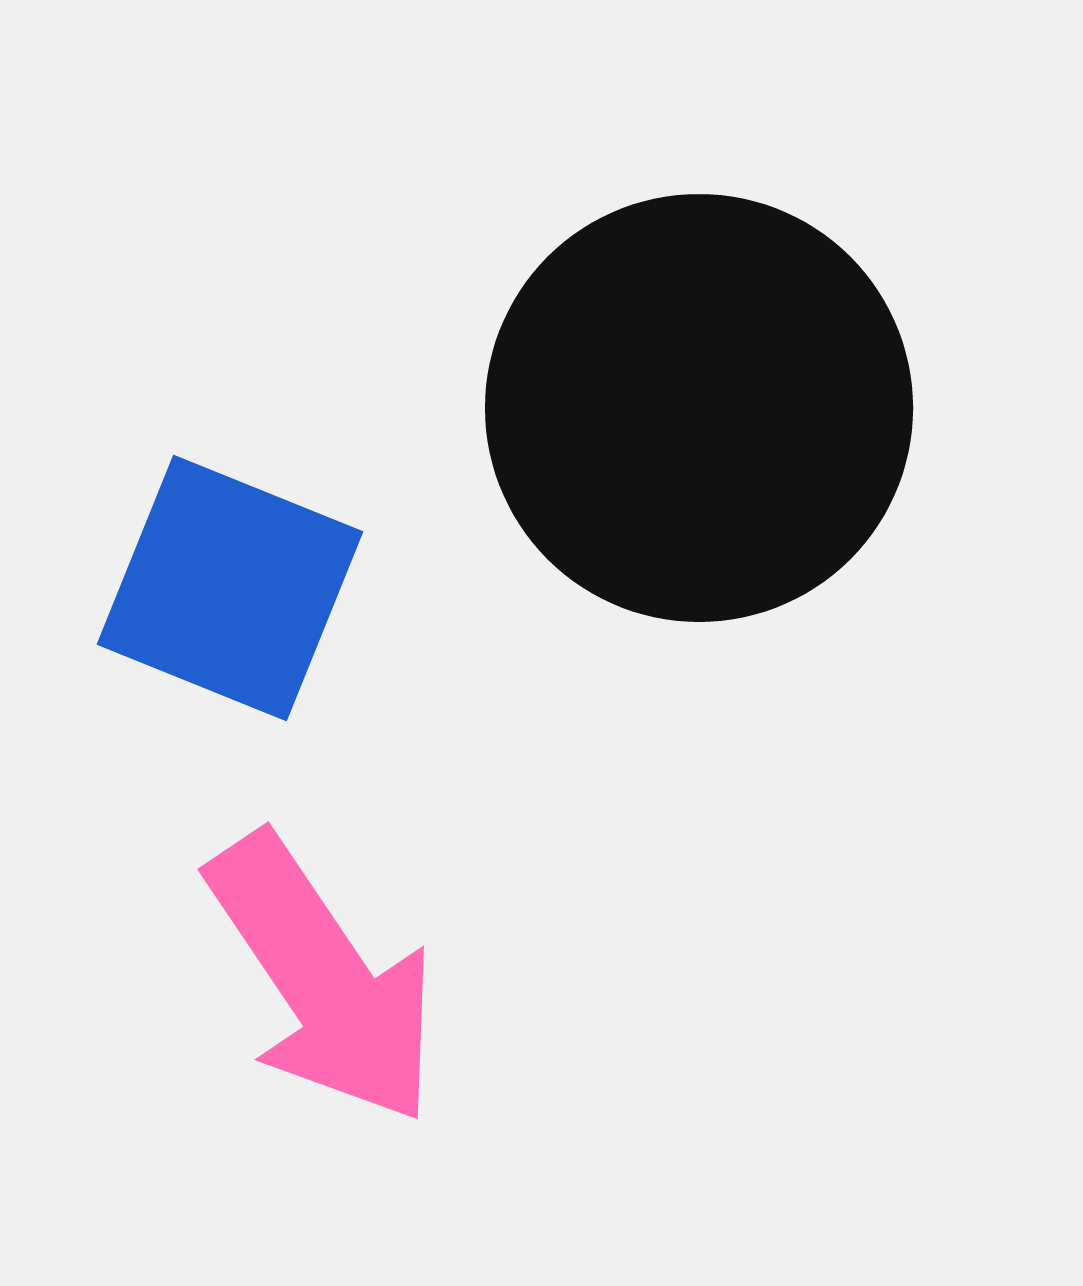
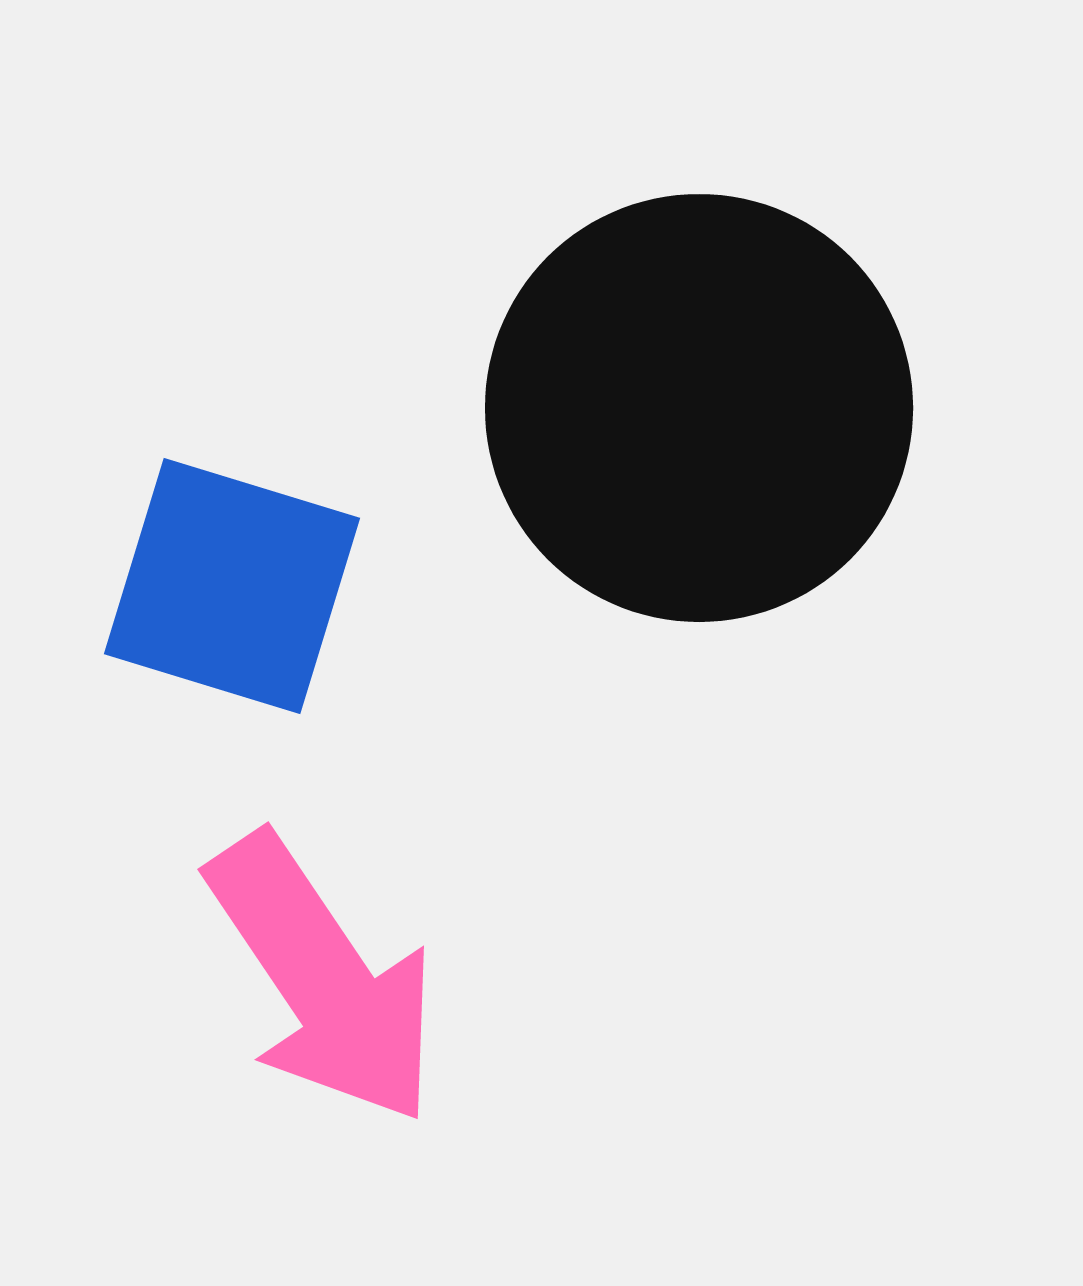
blue square: moved 2 px right, 2 px up; rotated 5 degrees counterclockwise
